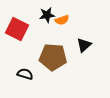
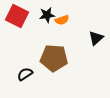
red square: moved 13 px up
black triangle: moved 12 px right, 7 px up
brown pentagon: moved 1 px right, 1 px down
black semicircle: rotated 49 degrees counterclockwise
